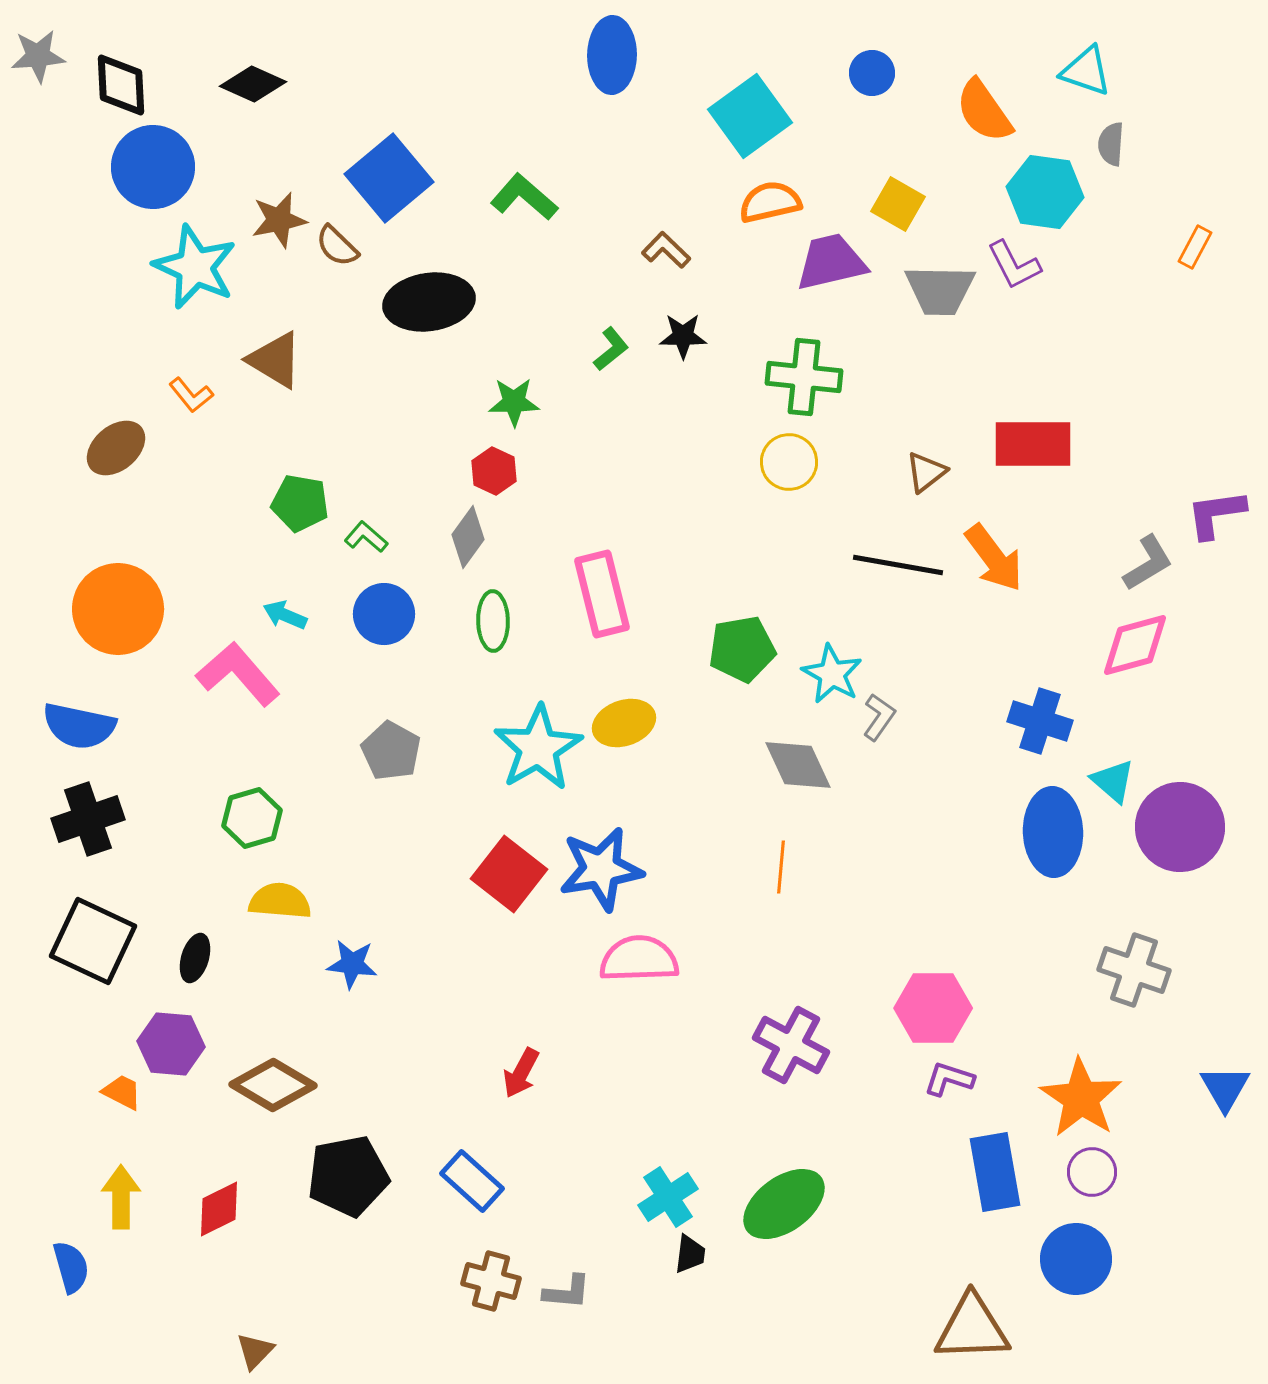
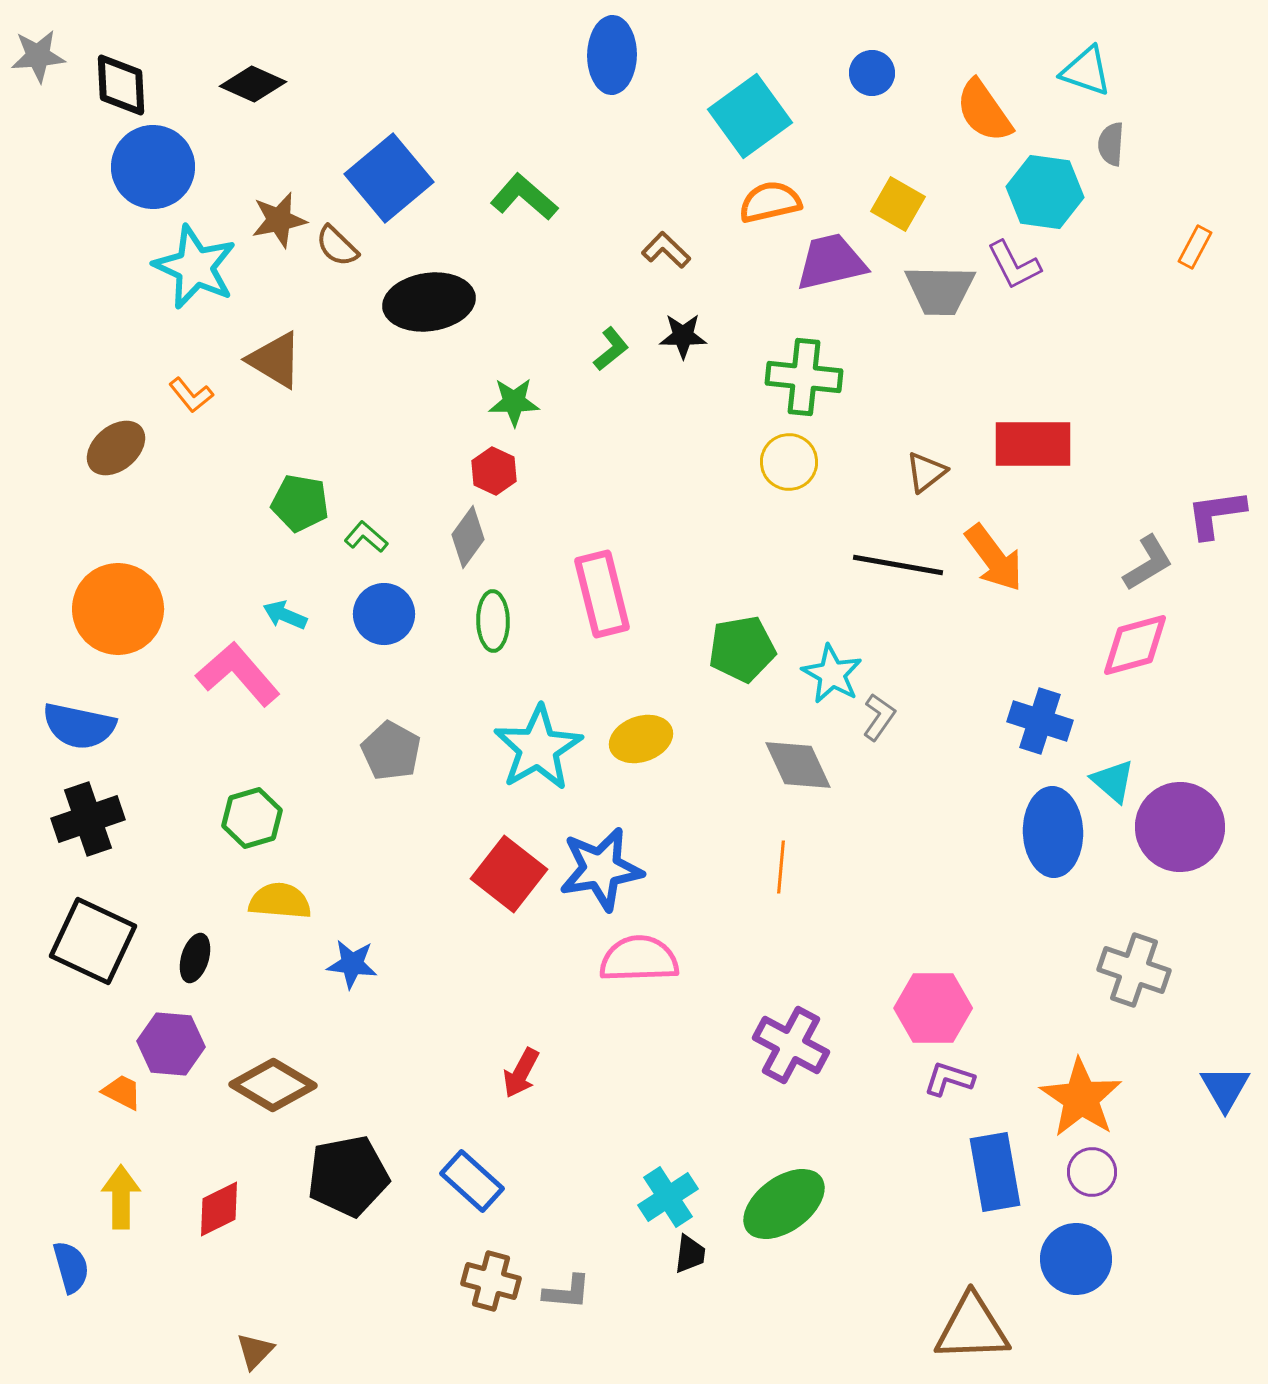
yellow ellipse at (624, 723): moved 17 px right, 16 px down
